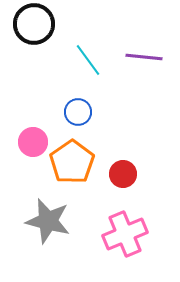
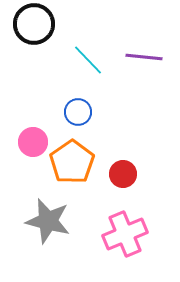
cyan line: rotated 8 degrees counterclockwise
